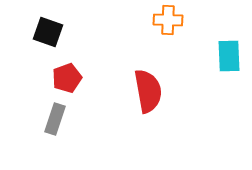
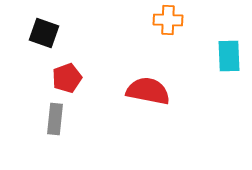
black square: moved 4 px left, 1 px down
red semicircle: rotated 69 degrees counterclockwise
gray rectangle: rotated 12 degrees counterclockwise
